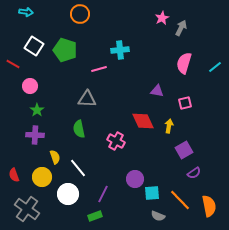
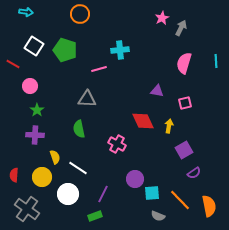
cyan line: moved 1 px right, 6 px up; rotated 56 degrees counterclockwise
pink cross: moved 1 px right, 3 px down
white line: rotated 18 degrees counterclockwise
red semicircle: rotated 24 degrees clockwise
